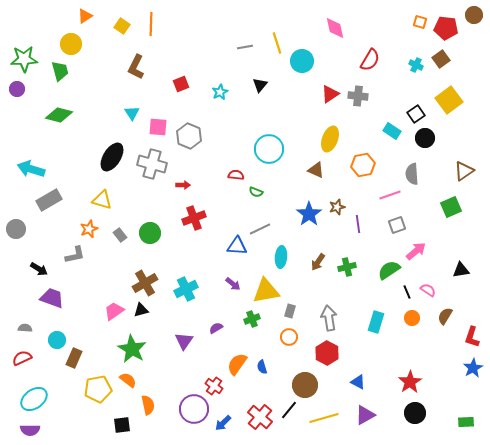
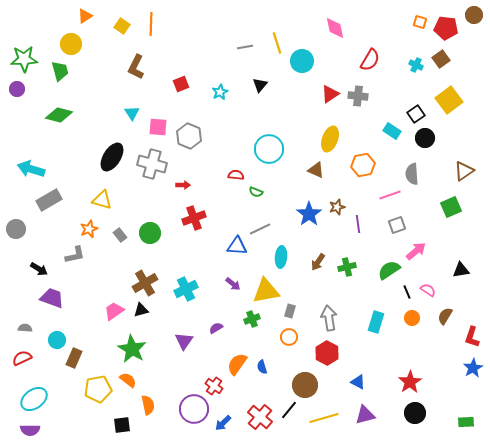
purple triangle at (365, 415): rotated 15 degrees clockwise
